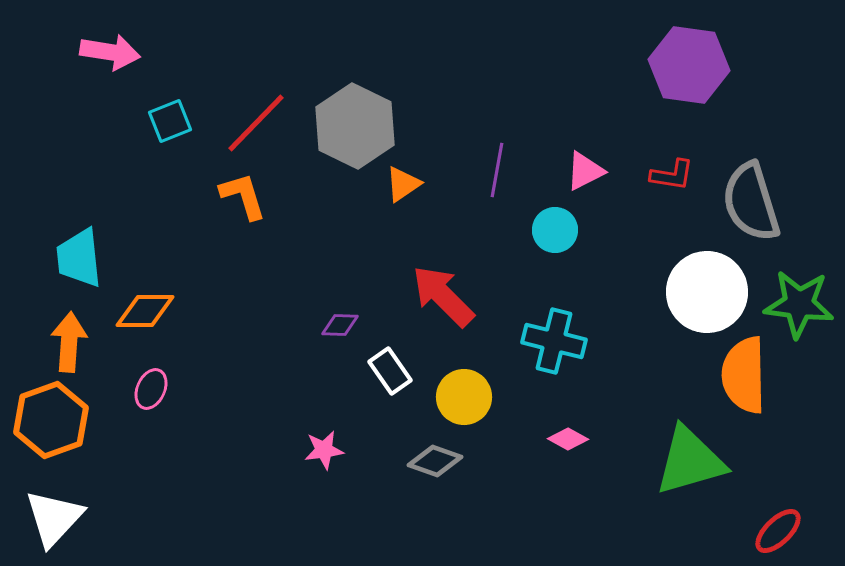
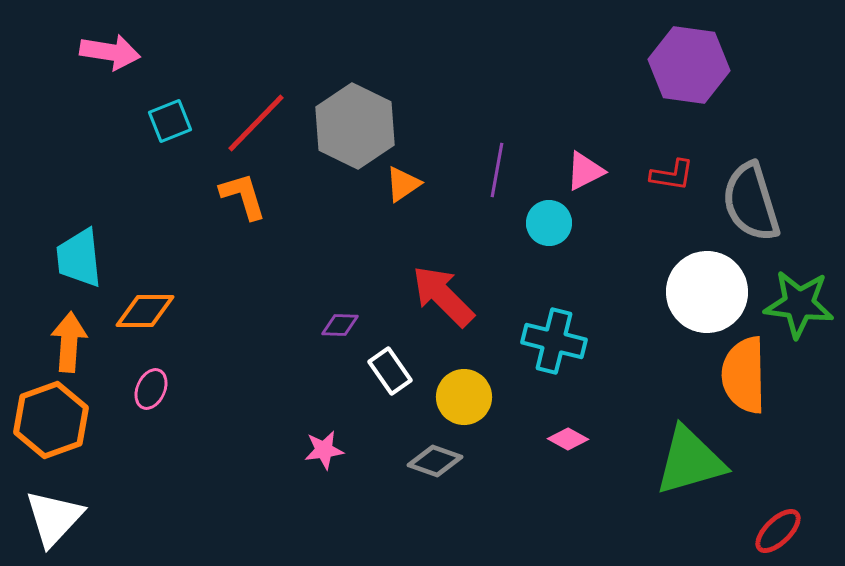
cyan circle: moved 6 px left, 7 px up
